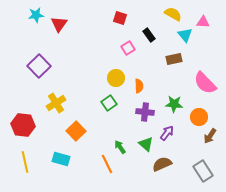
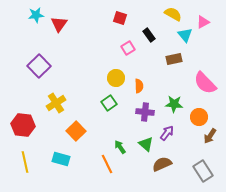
pink triangle: rotated 32 degrees counterclockwise
